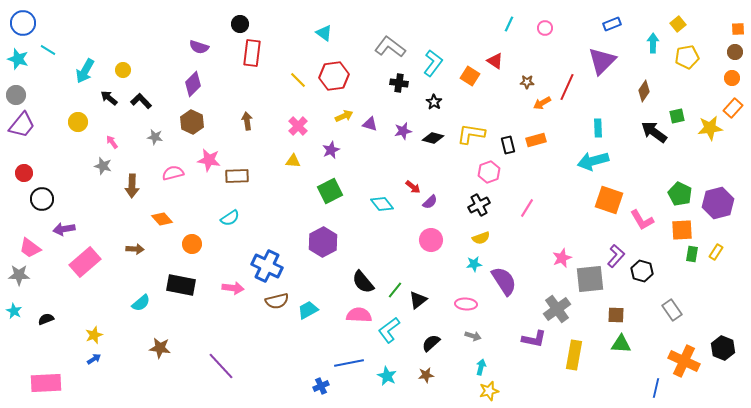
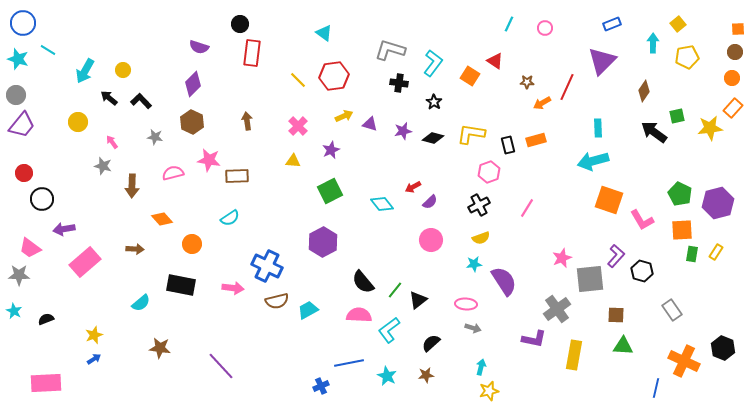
gray L-shape at (390, 47): moved 3 px down; rotated 20 degrees counterclockwise
red arrow at (413, 187): rotated 112 degrees clockwise
gray arrow at (473, 336): moved 8 px up
green triangle at (621, 344): moved 2 px right, 2 px down
